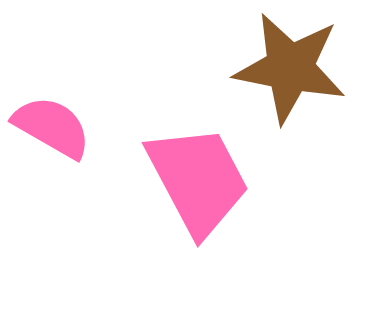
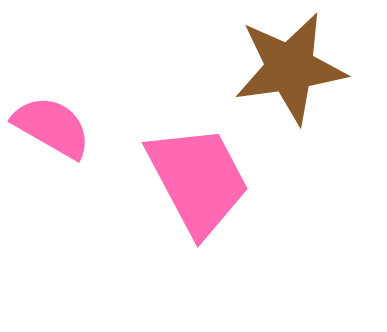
brown star: rotated 19 degrees counterclockwise
